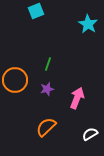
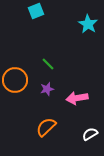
green line: rotated 64 degrees counterclockwise
pink arrow: rotated 120 degrees counterclockwise
